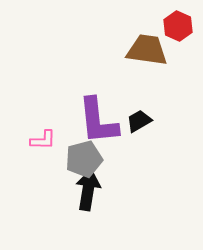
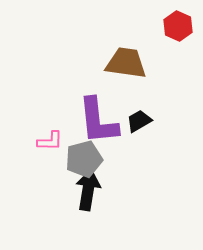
brown trapezoid: moved 21 px left, 13 px down
pink L-shape: moved 7 px right, 1 px down
